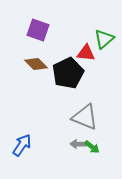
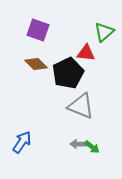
green triangle: moved 7 px up
gray triangle: moved 4 px left, 11 px up
blue arrow: moved 3 px up
